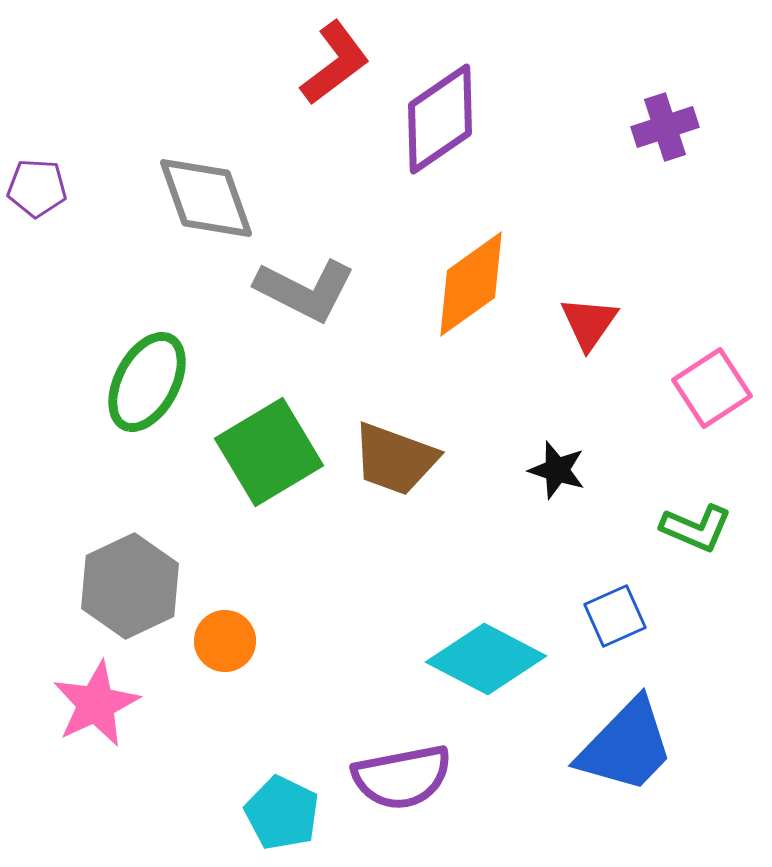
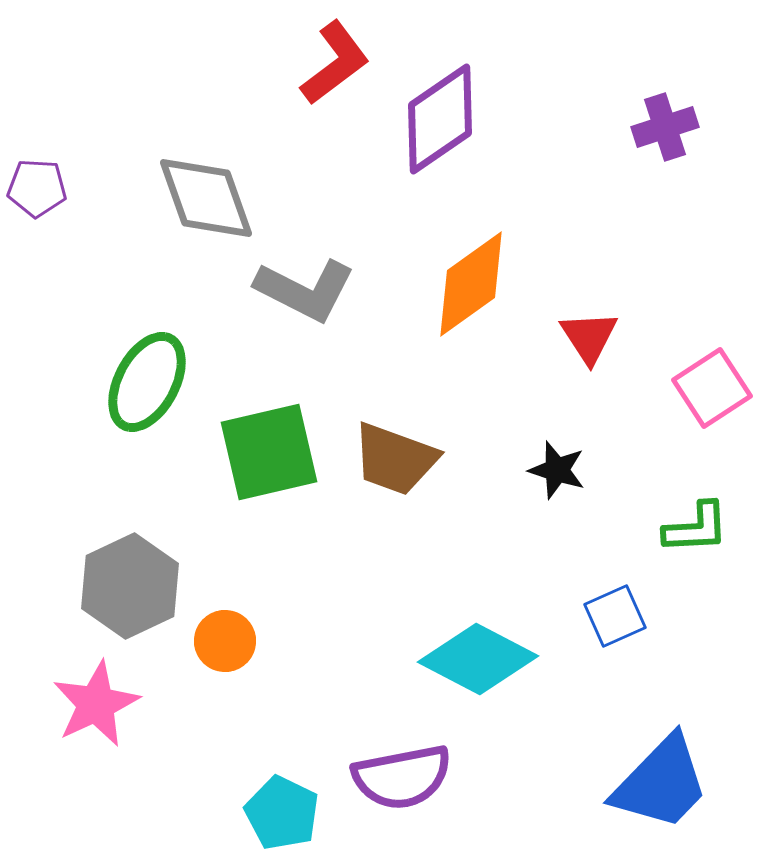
red triangle: moved 14 px down; rotated 8 degrees counterclockwise
green square: rotated 18 degrees clockwise
green L-shape: rotated 26 degrees counterclockwise
cyan diamond: moved 8 px left
blue trapezoid: moved 35 px right, 37 px down
